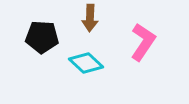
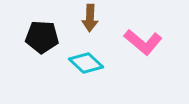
pink L-shape: rotated 96 degrees clockwise
